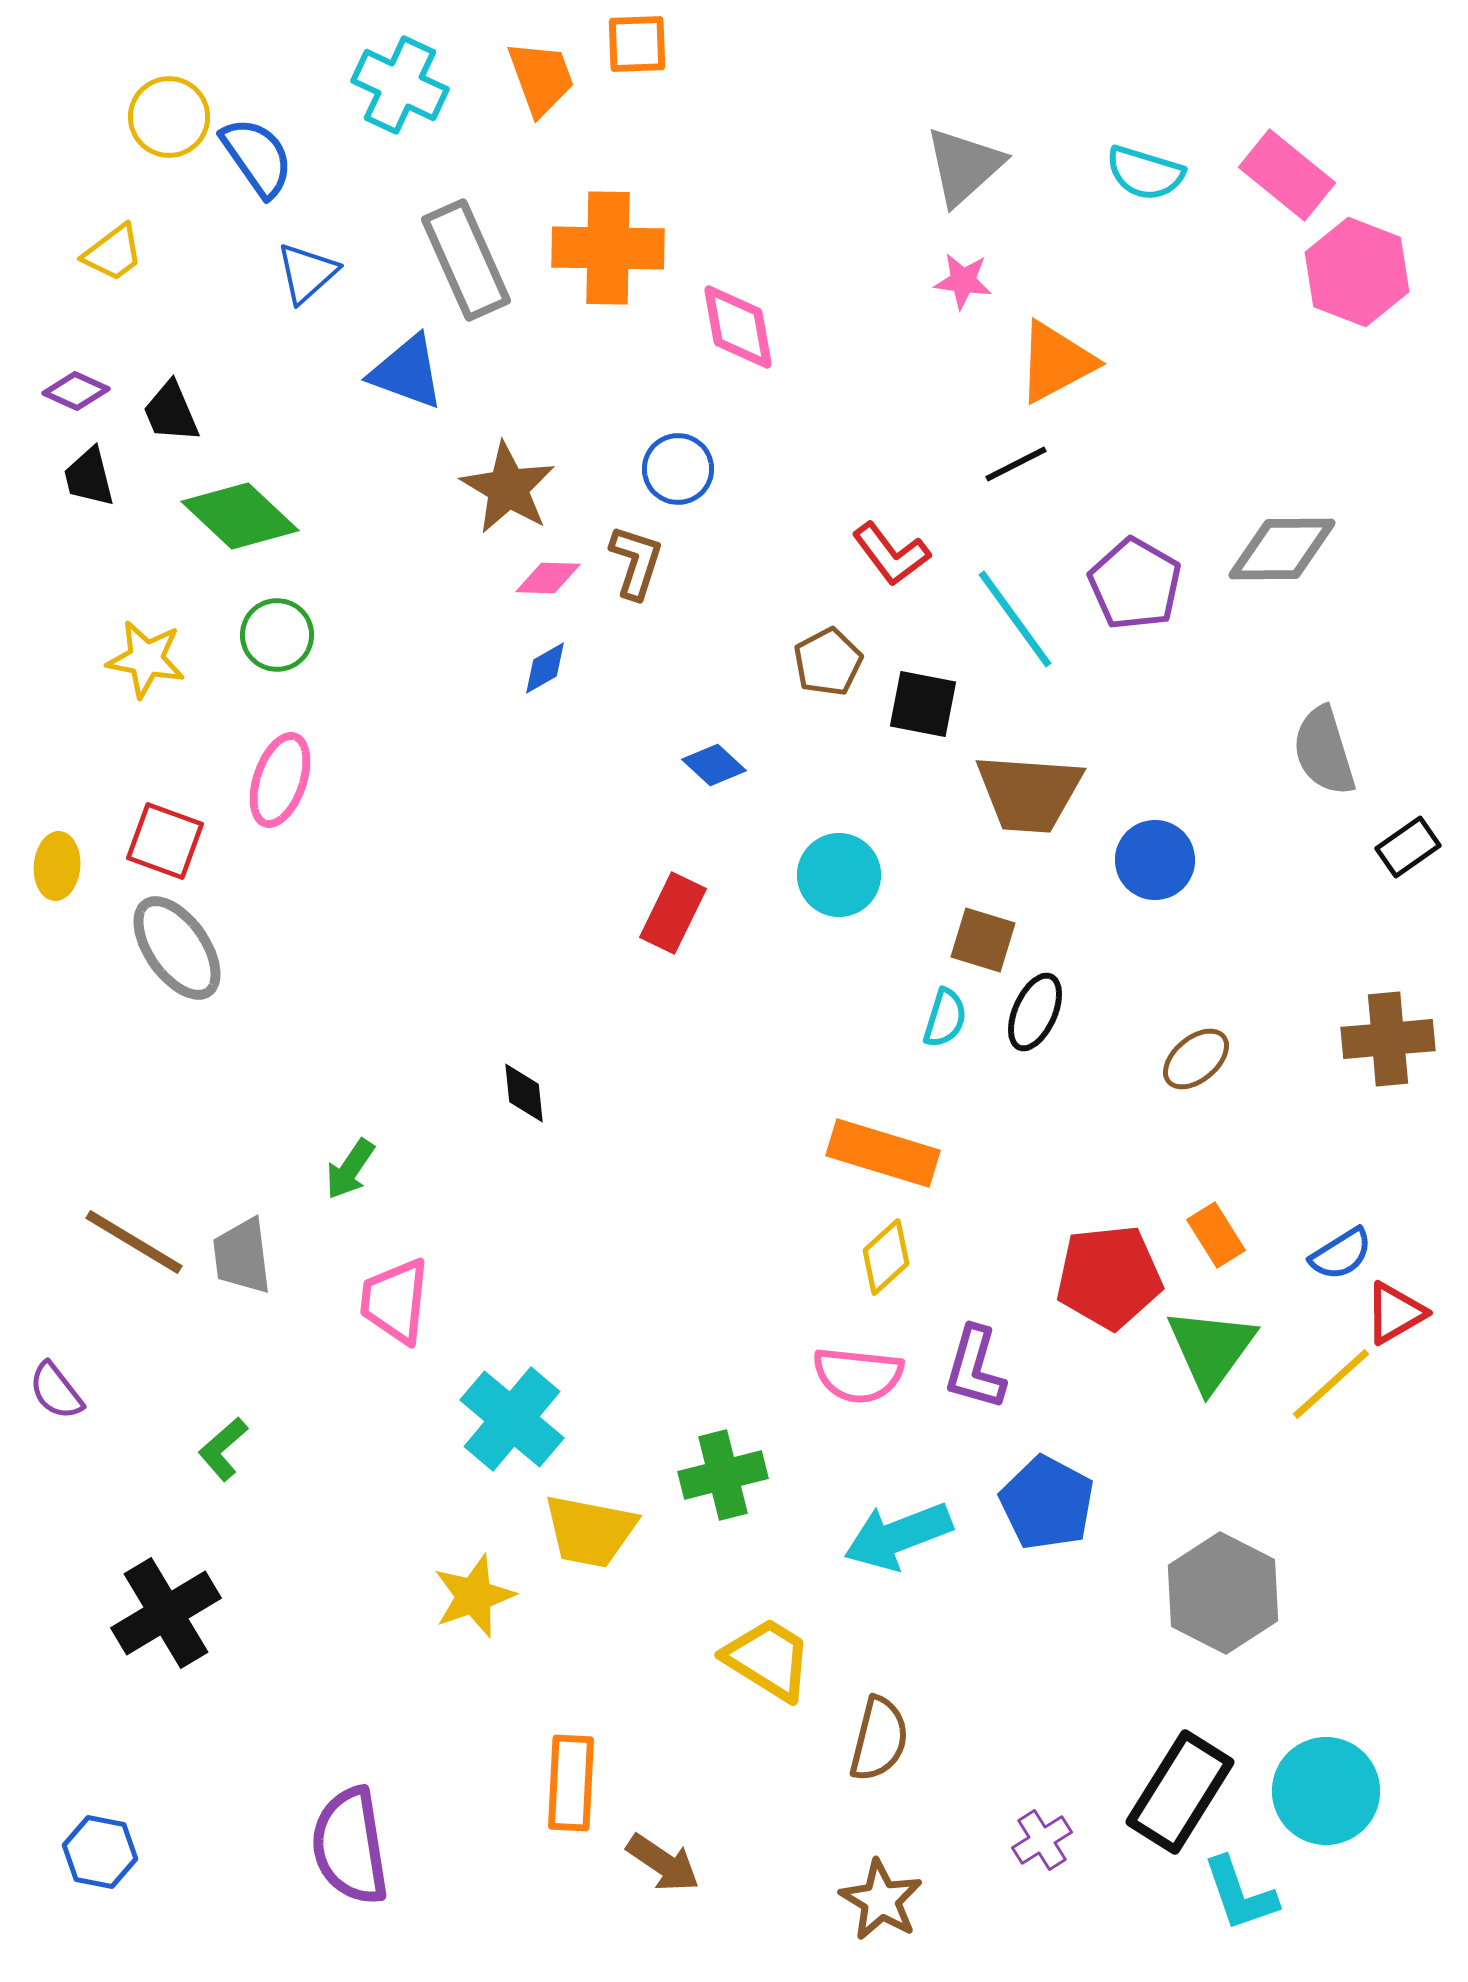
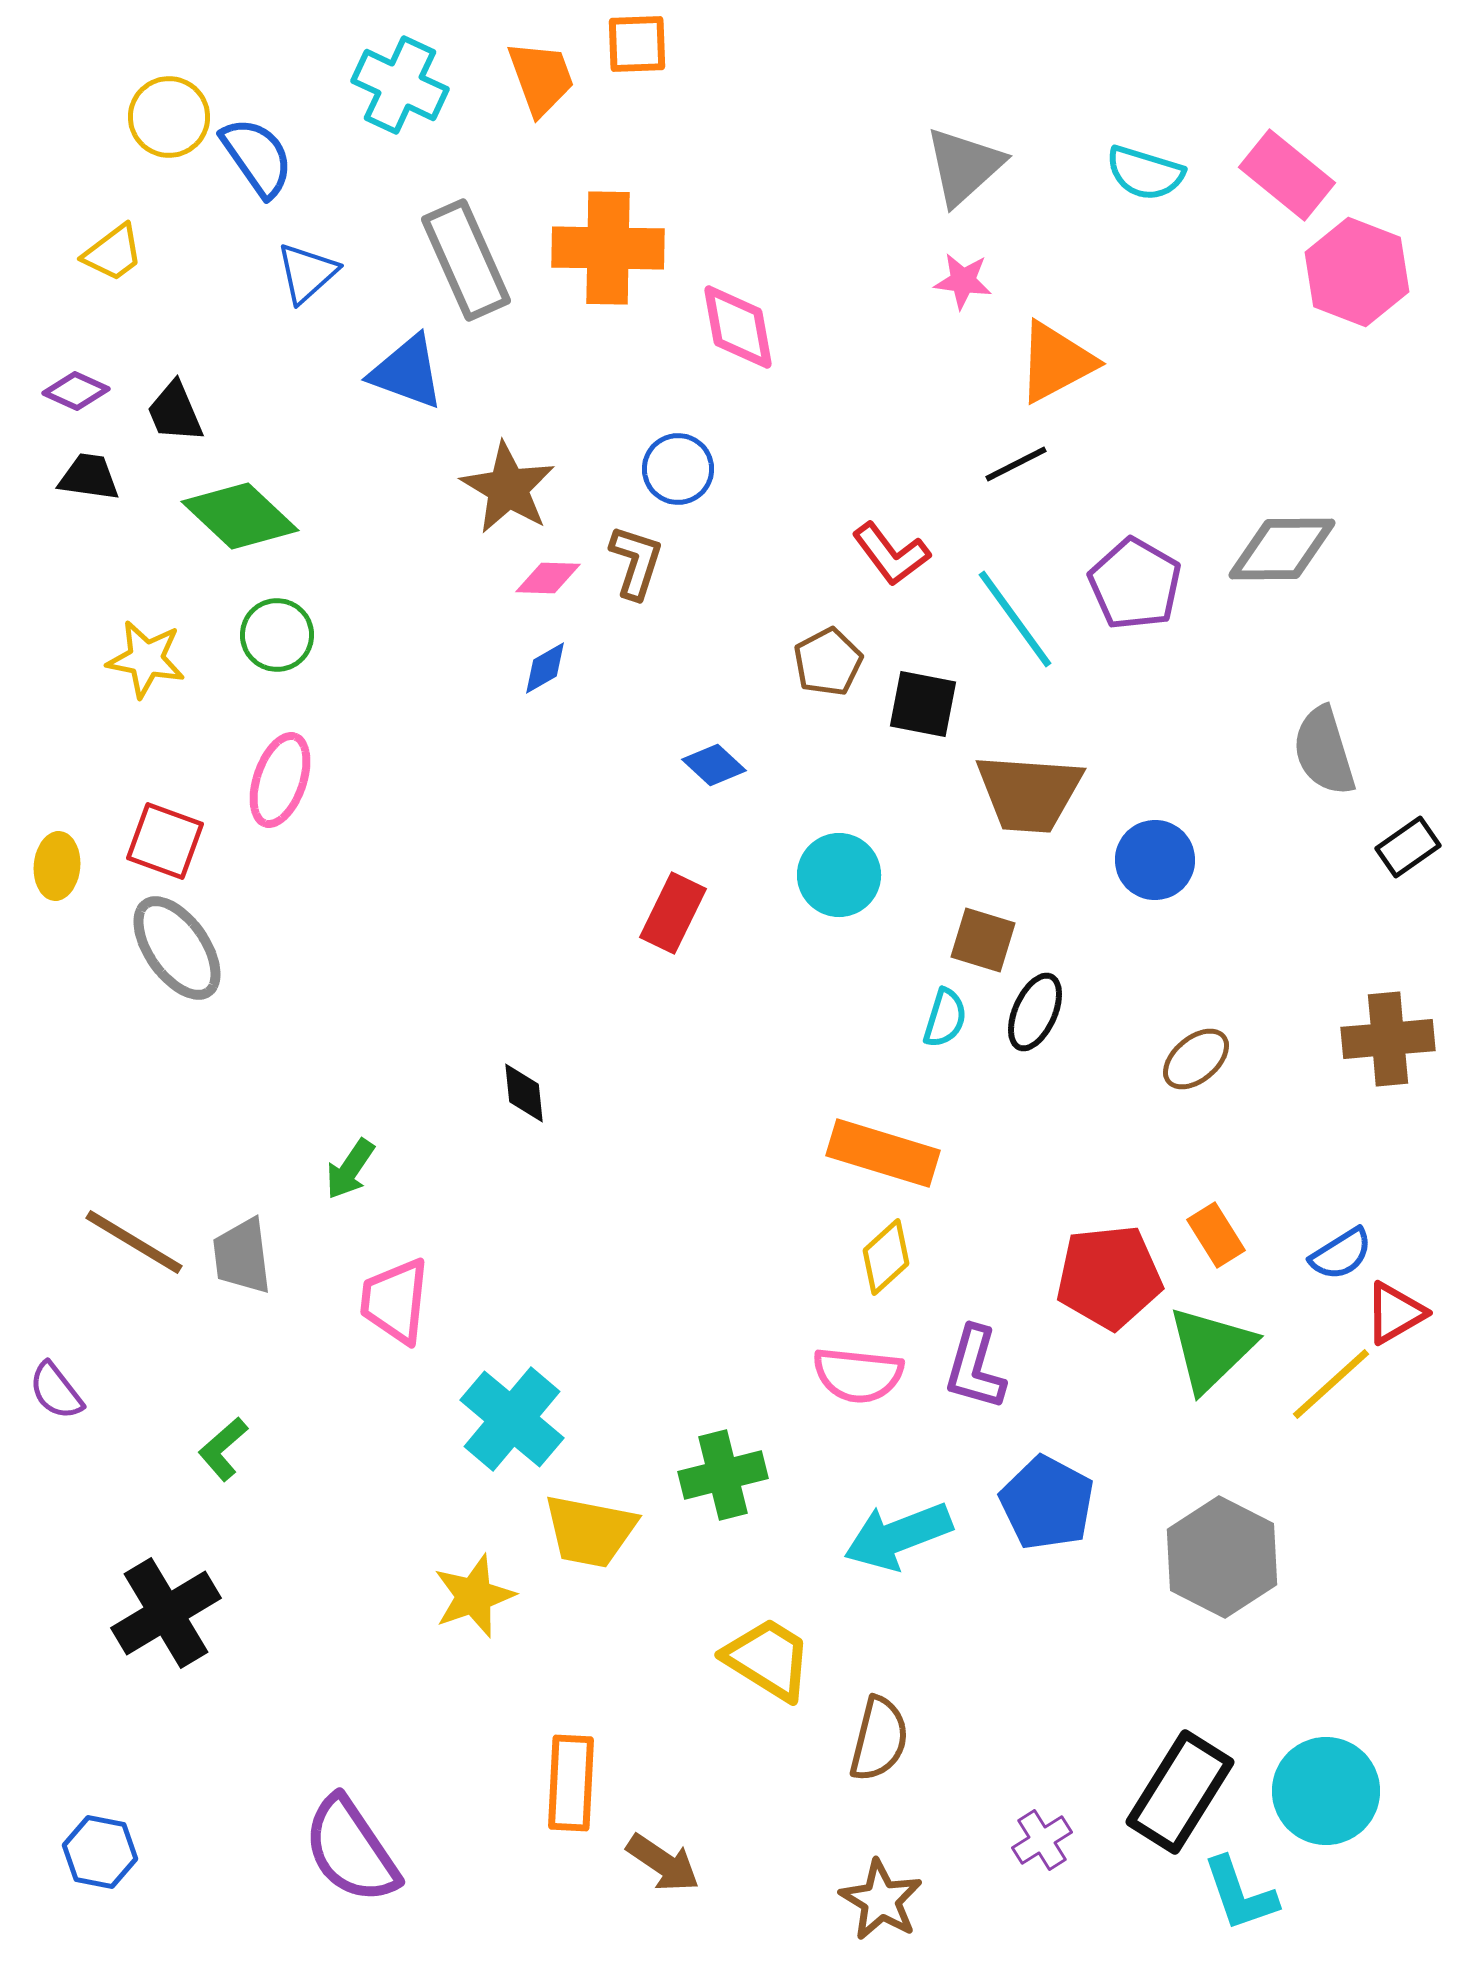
black trapezoid at (171, 412): moved 4 px right
black trapezoid at (89, 477): rotated 112 degrees clockwise
green triangle at (1211, 1349): rotated 10 degrees clockwise
gray hexagon at (1223, 1593): moved 1 px left, 36 px up
purple semicircle at (350, 1846): moved 1 px right, 4 px down; rotated 25 degrees counterclockwise
